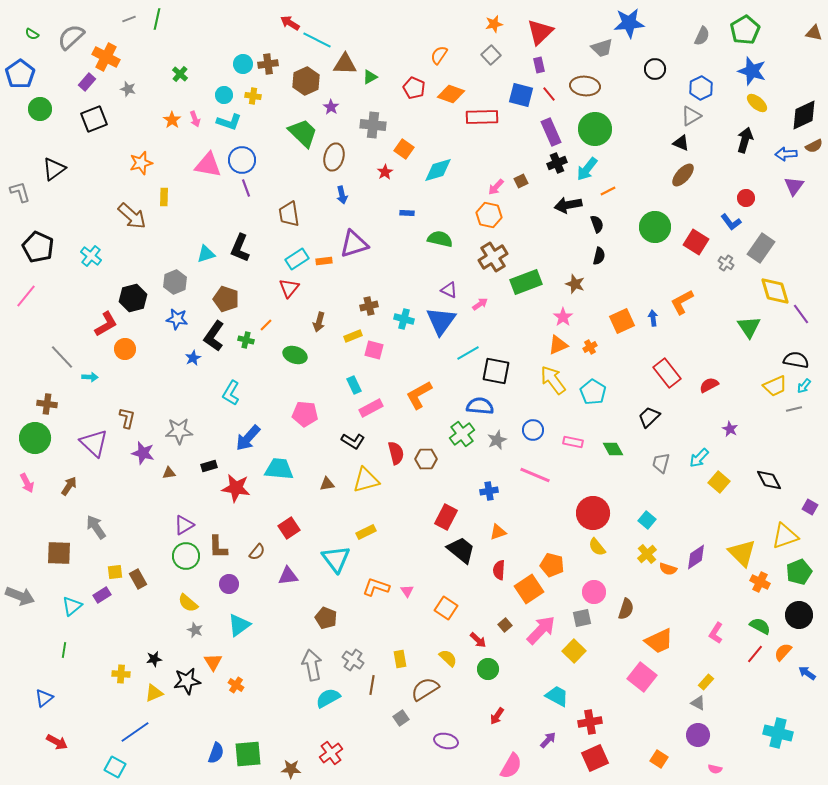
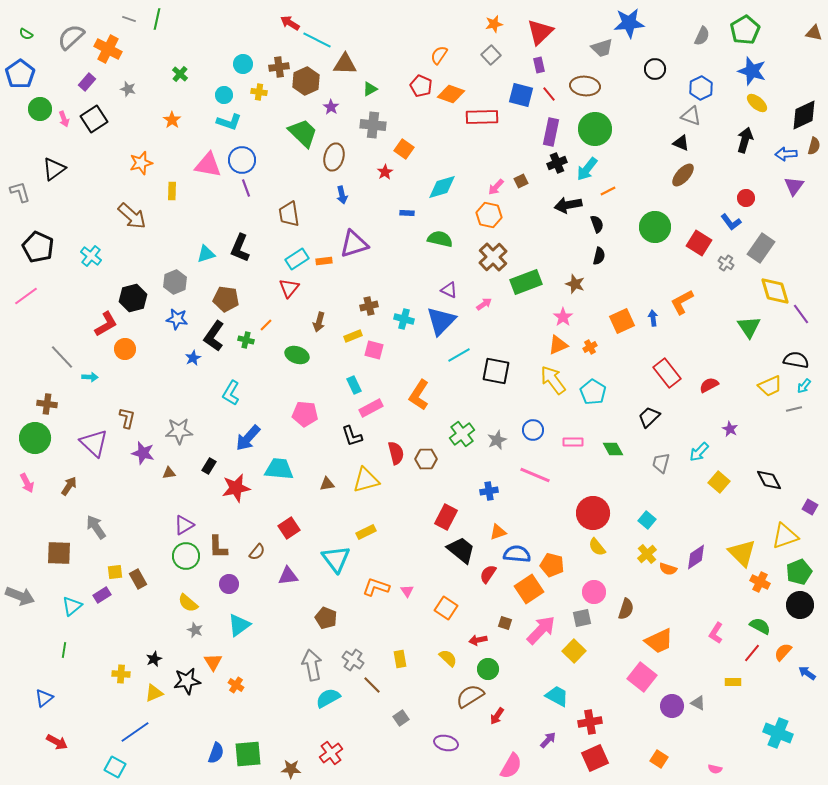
gray line at (129, 19): rotated 40 degrees clockwise
green semicircle at (32, 34): moved 6 px left
orange cross at (106, 57): moved 2 px right, 8 px up
brown cross at (268, 64): moved 11 px right, 3 px down
green triangle at (370, 77): moved 12 px down
red pentagon at (414, 88): moved 7 px right, 2 px up
yellow cross at (253, 96): moved 6 px right, 4 px up
gray triangle at (691, 116): rotated 50 degrees clockwise
black square at (94, 119): rotated 12 degrees counterclockwise
pink arrow at (195, 119): moved 131 px left
purple rectangle at (551, 132): rotated 36 degrees clockwise
brown semicircle at (814, 146): rotated 48 degrees counterclockwise
cyan diamond at (438, 170): moved 4 px right, 17 px down
yellow rectangle at (164, 197): moved 8 px right, 6 px up
red square at (696, 242): moved 3 px right, 1 px down
brown cross at (493, 257): rotated 12 degrees counterclockwise
pink line at (26, 296): rotated 15 degrees clockwise
brown pentagon at (226, 299): rotated 10 degrees counterclockwise
pink arrow at (480, 304): moved 4 px right
blue triangle at (441, 321): rotated 8 degrees clockwise
cyan line at (468, 353): moved 9 px left, 2 px down
green ellipse at (295, 355): moved 2 px right
yellow trapezoid at (775, 386): moved 5 px left
orange L-shape at (419, 395): rotated 28 degrees counterclockwise
blue semicircle at (480, 406): moved 37 px right, 148 px down
black L-shape at (353, 441): moved 1 px left, 5 px up; rotated 40 degrees clockwise
pink rectangle at (573, 442): rotated 12 degrees counterclockwise
cyan arrow at (699, 458): moved 6 px up
black rectangle at (209, 466): rotated 42 degrees counterclockwise
red star at (236, 488): rotated 20 degrees counterclockwise
red semicircle at (499, 570): moved 11 px left, 4 px down; rotated 30 degrees clockwise
black circle at (799, 615): moved 1 px right, 10 px up
brown square at (505, 625): moved 2 px up; rotated 32 degrees counterclockwise
red arrow at (478, 640): rotated 126 degrees clockwise
red line at (755, 654): moved 3 px left, 1 px up
black star at (154, 659): rotated 14 degrees counterclockwise
yellow rectangle at (706, 682): moved 27 px right; rotated 49 degrees clockwise
brown line at (372, 685): rotated 54 degrees counterclockwise
brown semicircle at (425, 689): moved 45 px right, 7 px down
cyan cross at (778, 733): rotated 8 degrees clockwise
purple circle at (698, 735): moved 26 px left, 29 px up
purple ellipse at (446, 741): moved 2 px down
